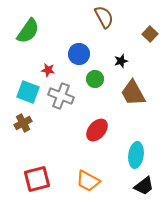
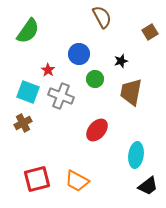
brown semicircle: moved 2 px left
brown square: moved 2 px up; rotated 14 degrees clockwise
red star: rotated 24 degrees clockwise
brown trapezoid: moved 2 px left, 1 px up; rotated 40 degrees clockwise
orange trapezoid: moved 11 px left
black trapezoid: moved 4 px right
